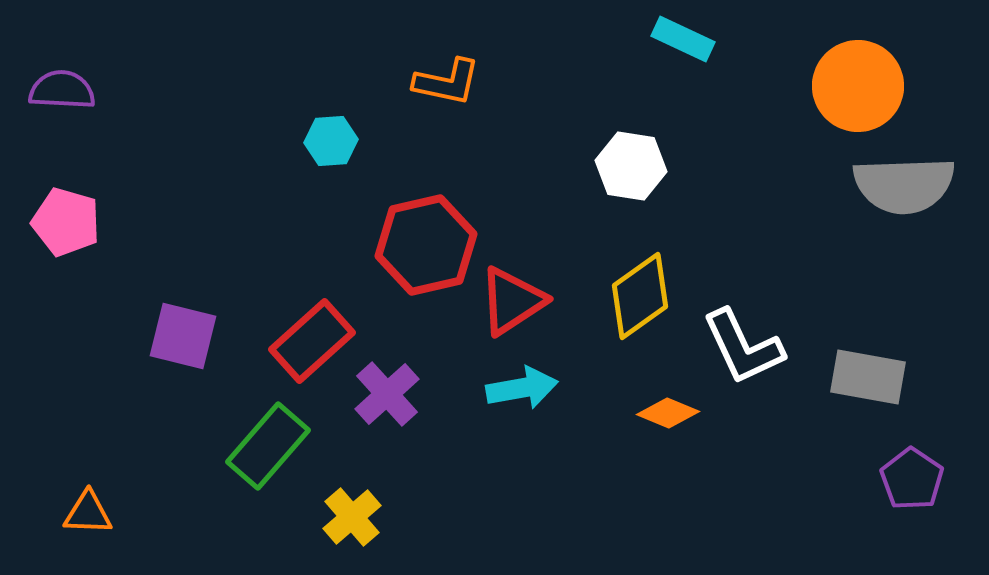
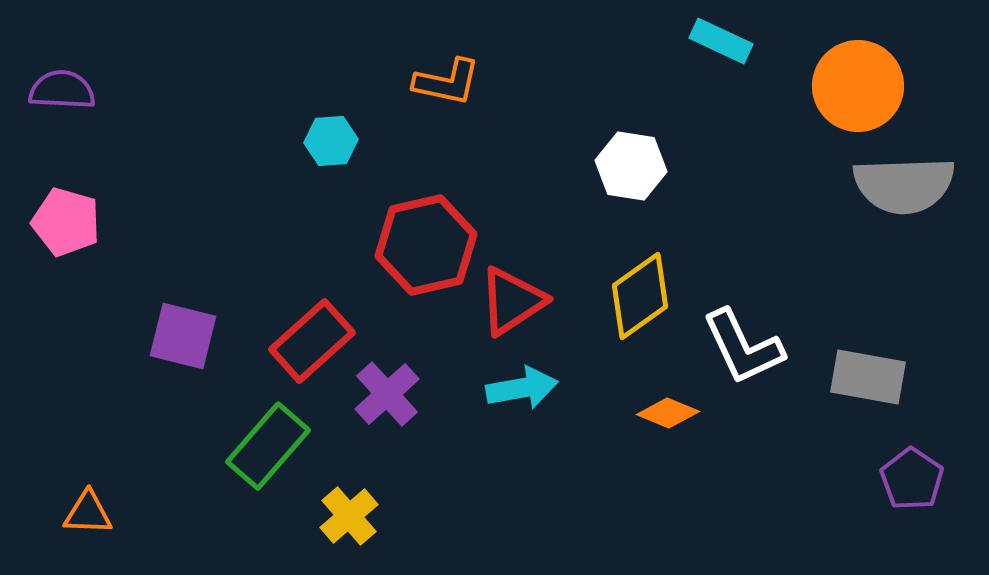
cyan rectangle: moved 38 px right, 2 px down
yellow cross: moved 3 px left, 1 px up
